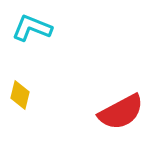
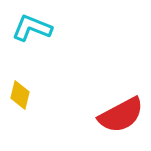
red semicircle: moved 3 px down
